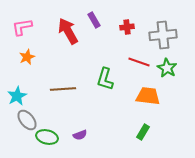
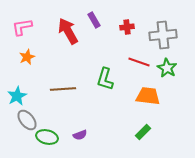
green rectangle: rotated 14 degrees clockwise
